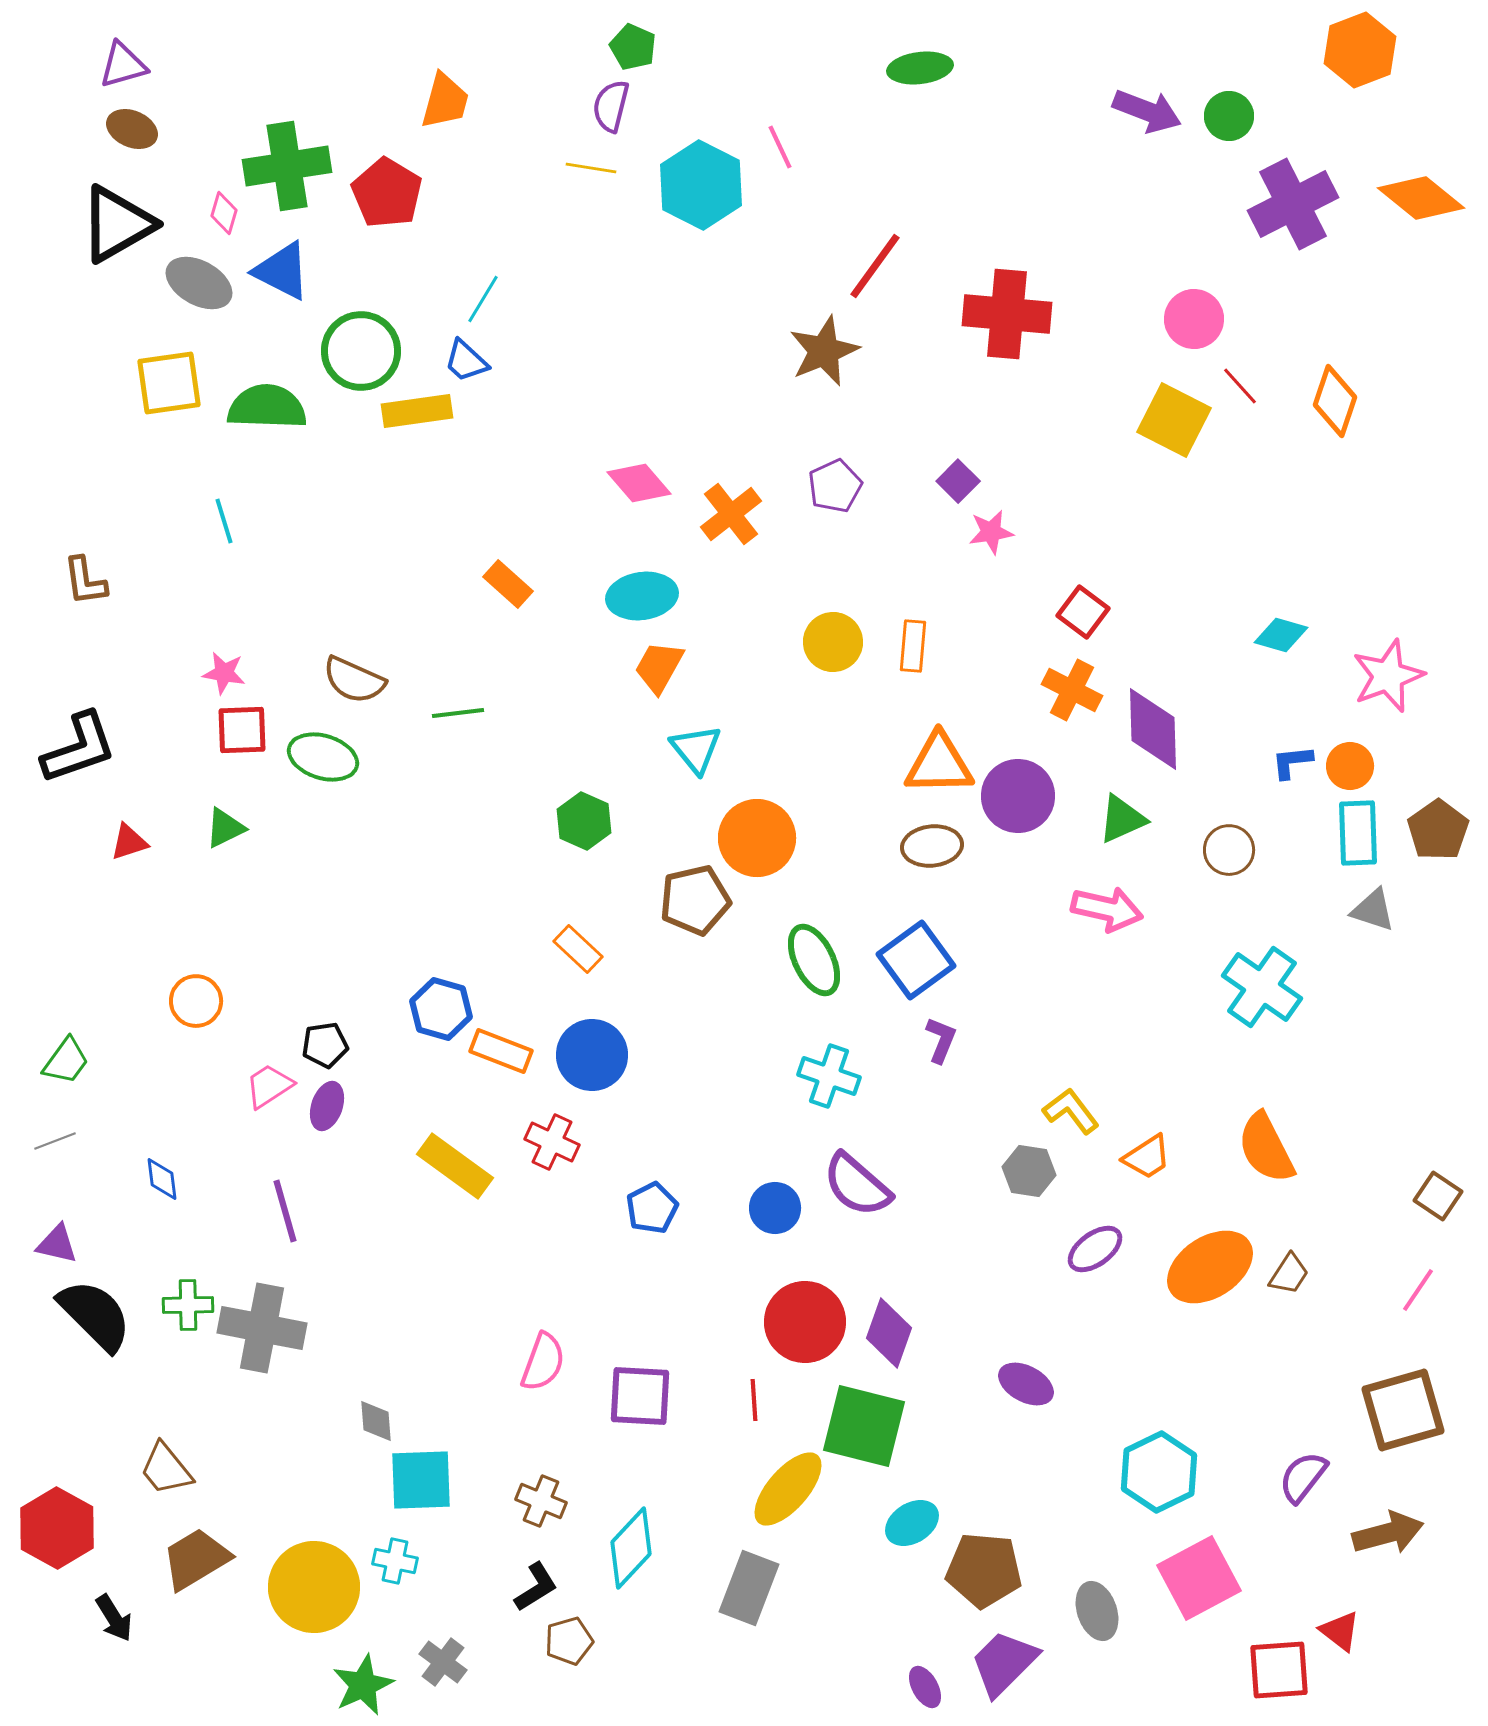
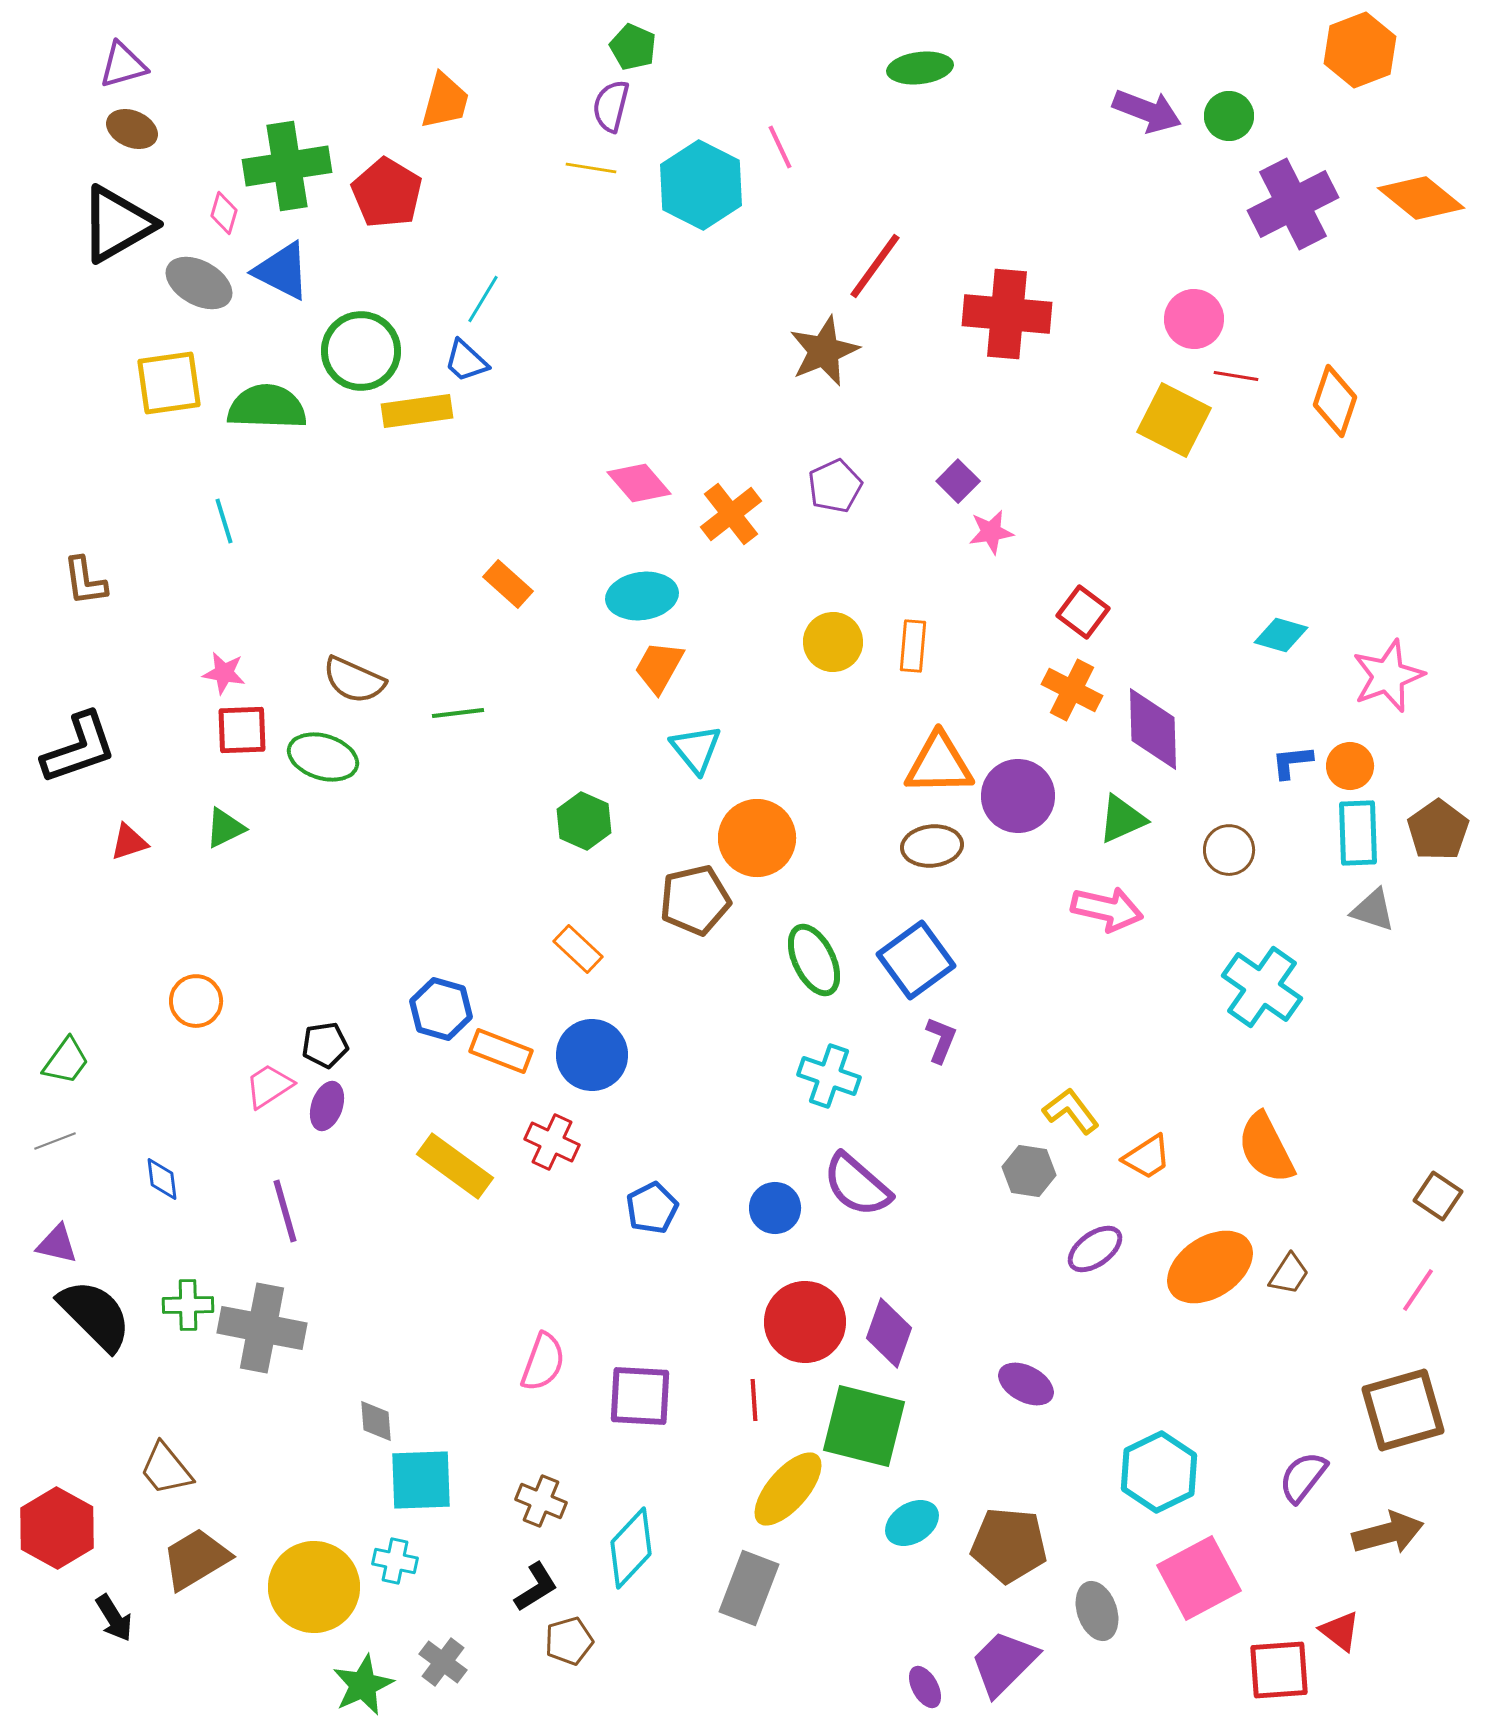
red line at (1240, 386): moved 4 px left, 10 px up; rotated 39 degrees counterclockwise
brown pentagon at (984, 1570): moved 25 px right, 25 px up
